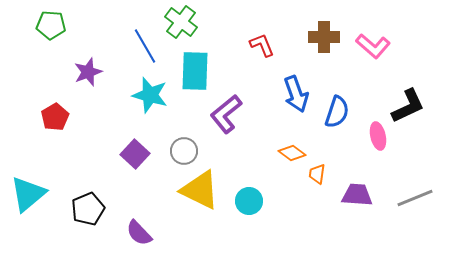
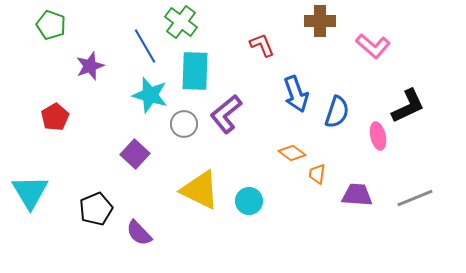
green pentagon: rotated 16 degrees clockwise
brown cross: moved 4 px left, 16 px up
purple star: moved 2 px right, 6 px up
gray circle: moved 27 px up
cyan triangle: moved 2 px right, 2 px up; rotated 21 degrees counterclockwise
black pentagon: moved 8 px right
